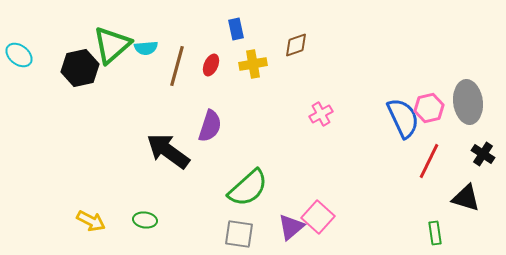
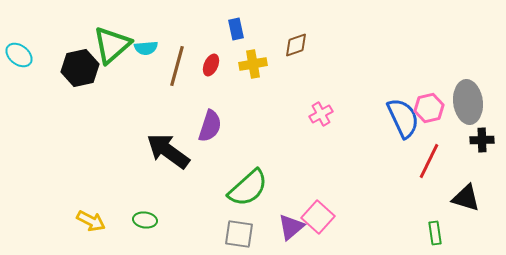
black cross: moved 1 px left, 14 px up; rotated 35 degrees counterclockwise
